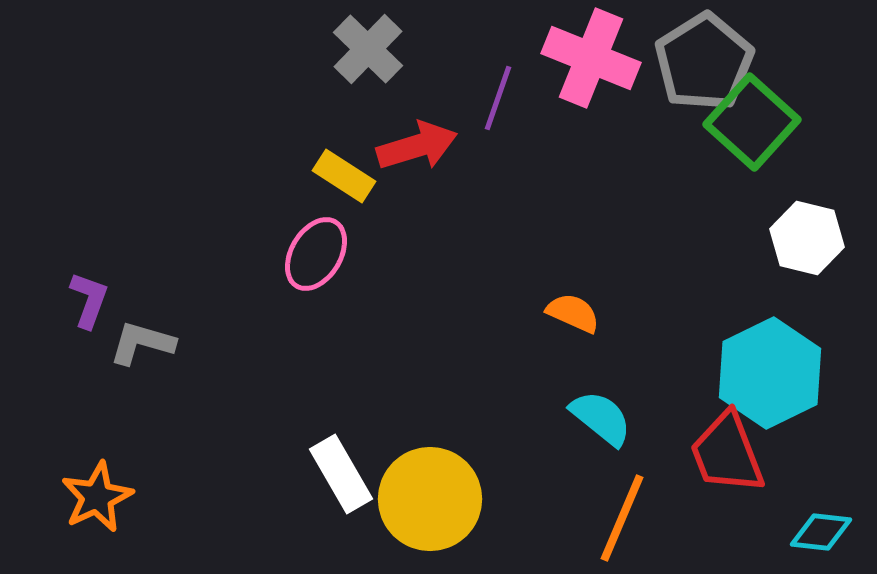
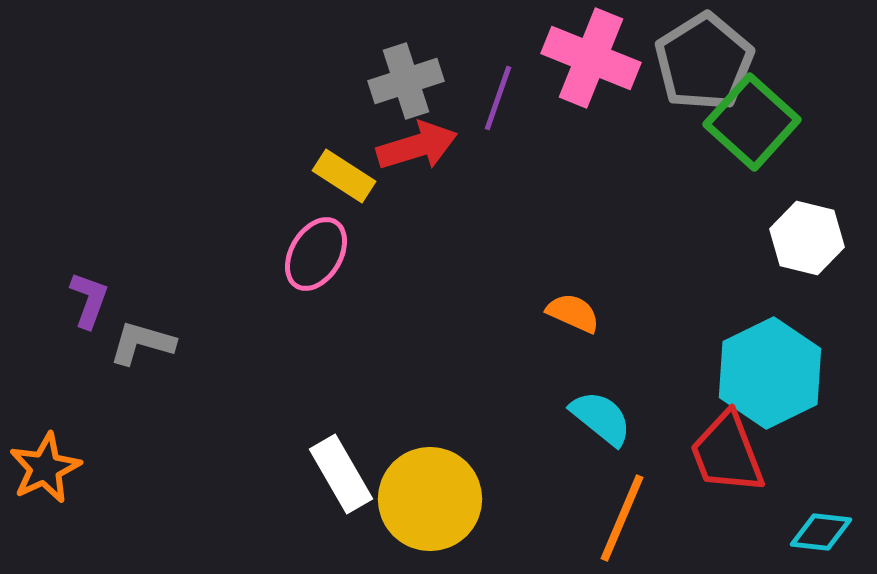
gray cross: moved 38 px right, 32 px down; rotated 28 degrees clockwise
orange star: moved 52 px left, 29 px up
